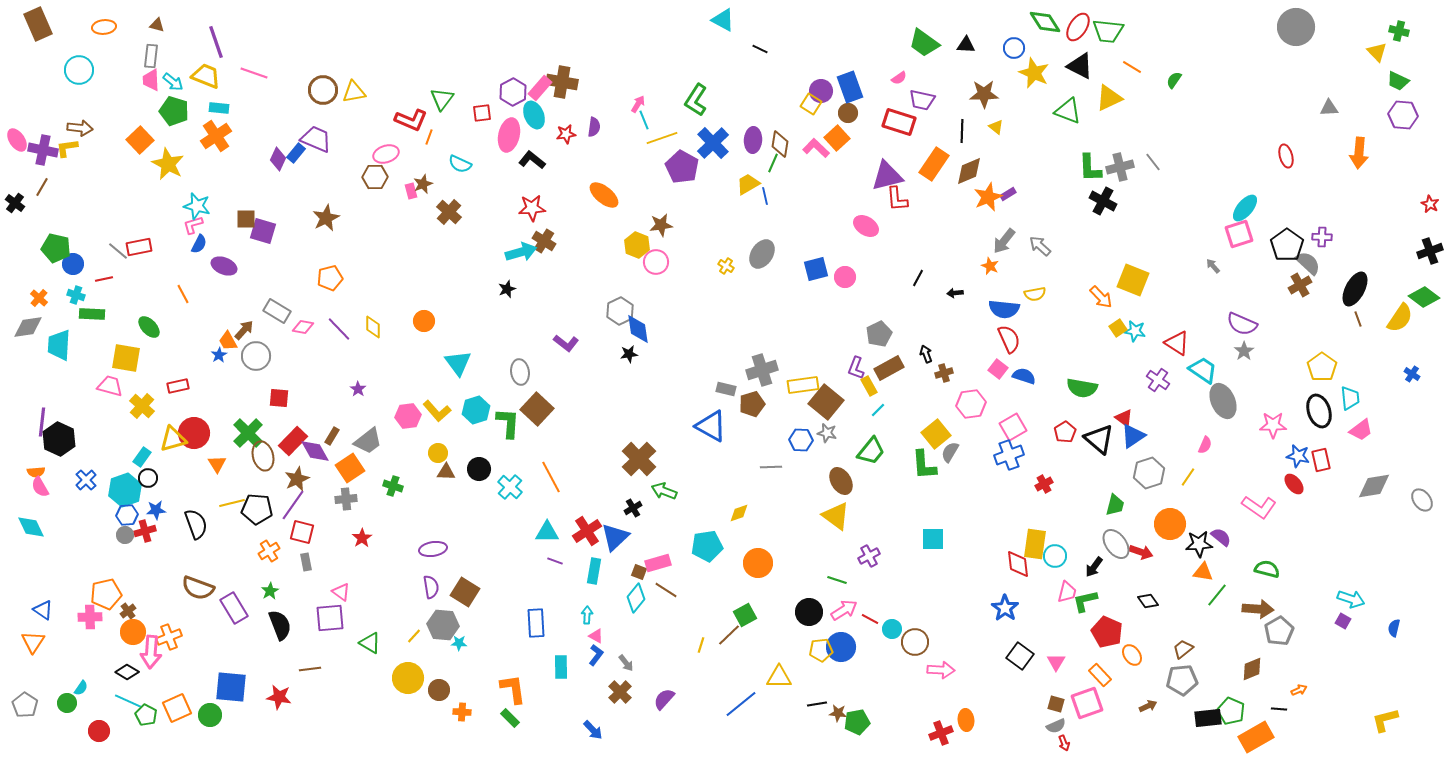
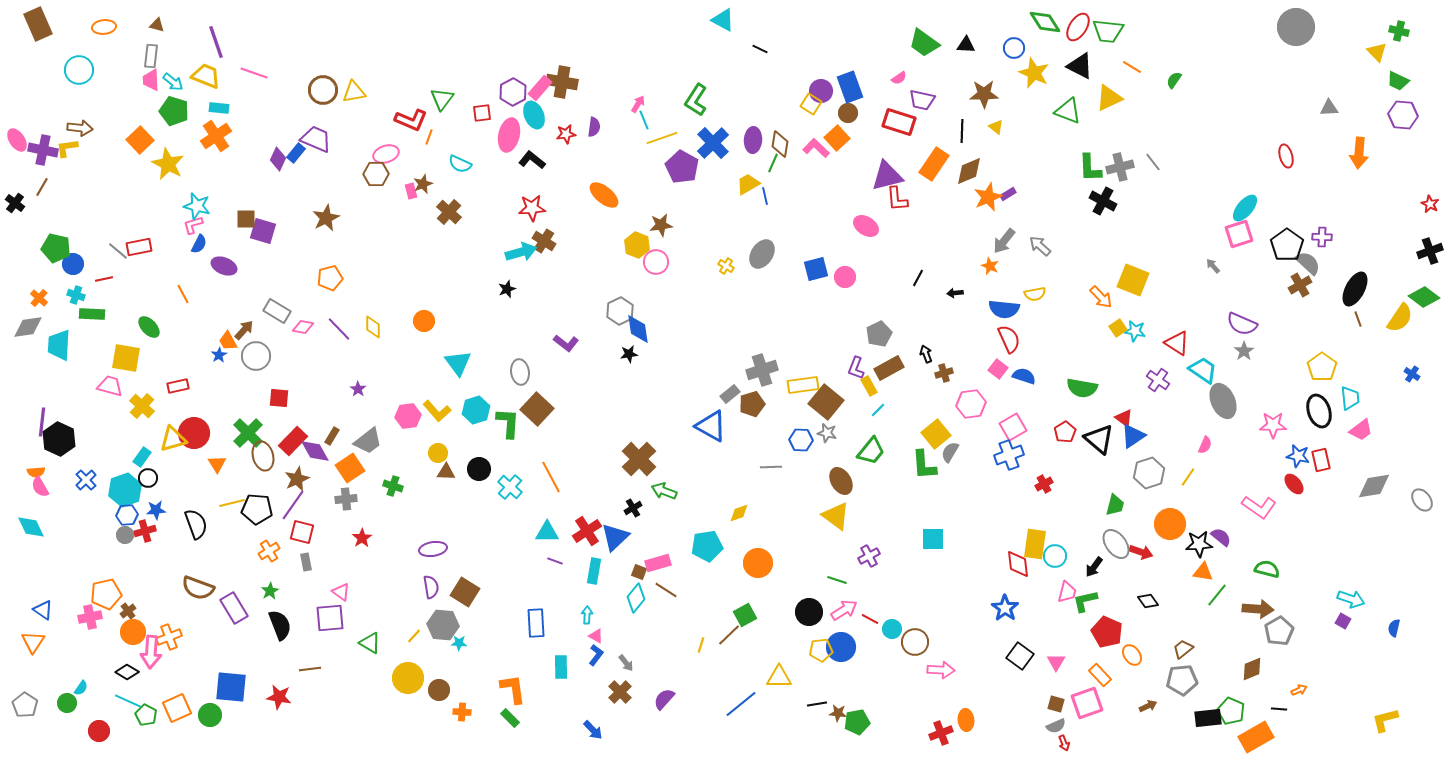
brown hexagon at (375, 177): moved 1 px right, 3 px up
gray rectangle at (726, 389): moved 4 px right, 5 px down; rotated 54 degrees counterclockwise
pink cross at (90, 617): rotated 10 degrees counterclockwise
